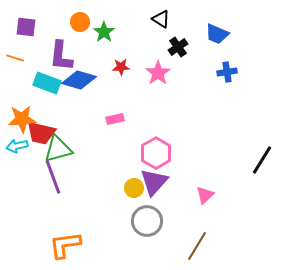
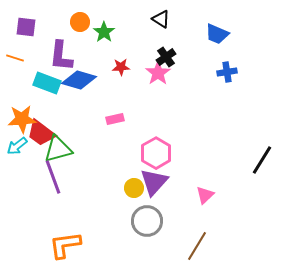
black cross: moved 12 px left, 10 px down
red trapezoid: rotated 24 degrees clockwise
cyan arrow: rotated 25 degrees counterclockwise
